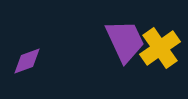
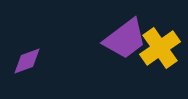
purple trapezoid: moved 2 px up; rotated 78 degrees clockwise
